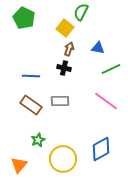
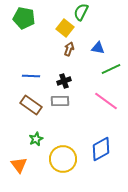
green pentagon: rotated 15 degrees counterclockwise
black cross: moved 13 px down; rotated 32 degrees counterclockwise
green star: moved 2 px left, 1 px up
orange triangle: rotated 18 degrees counterclockwise
